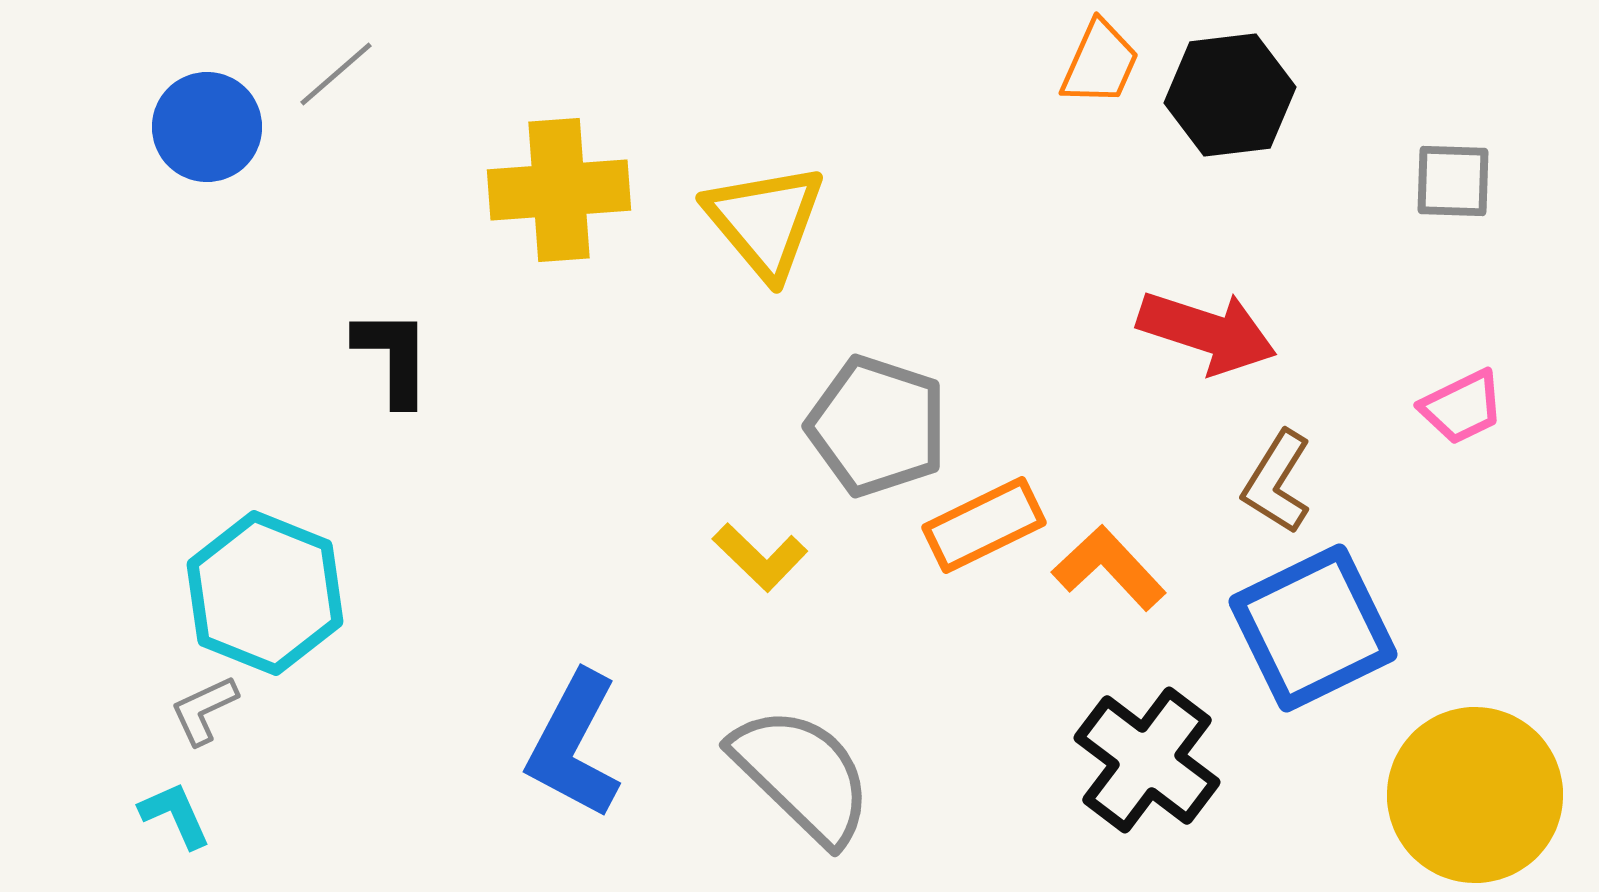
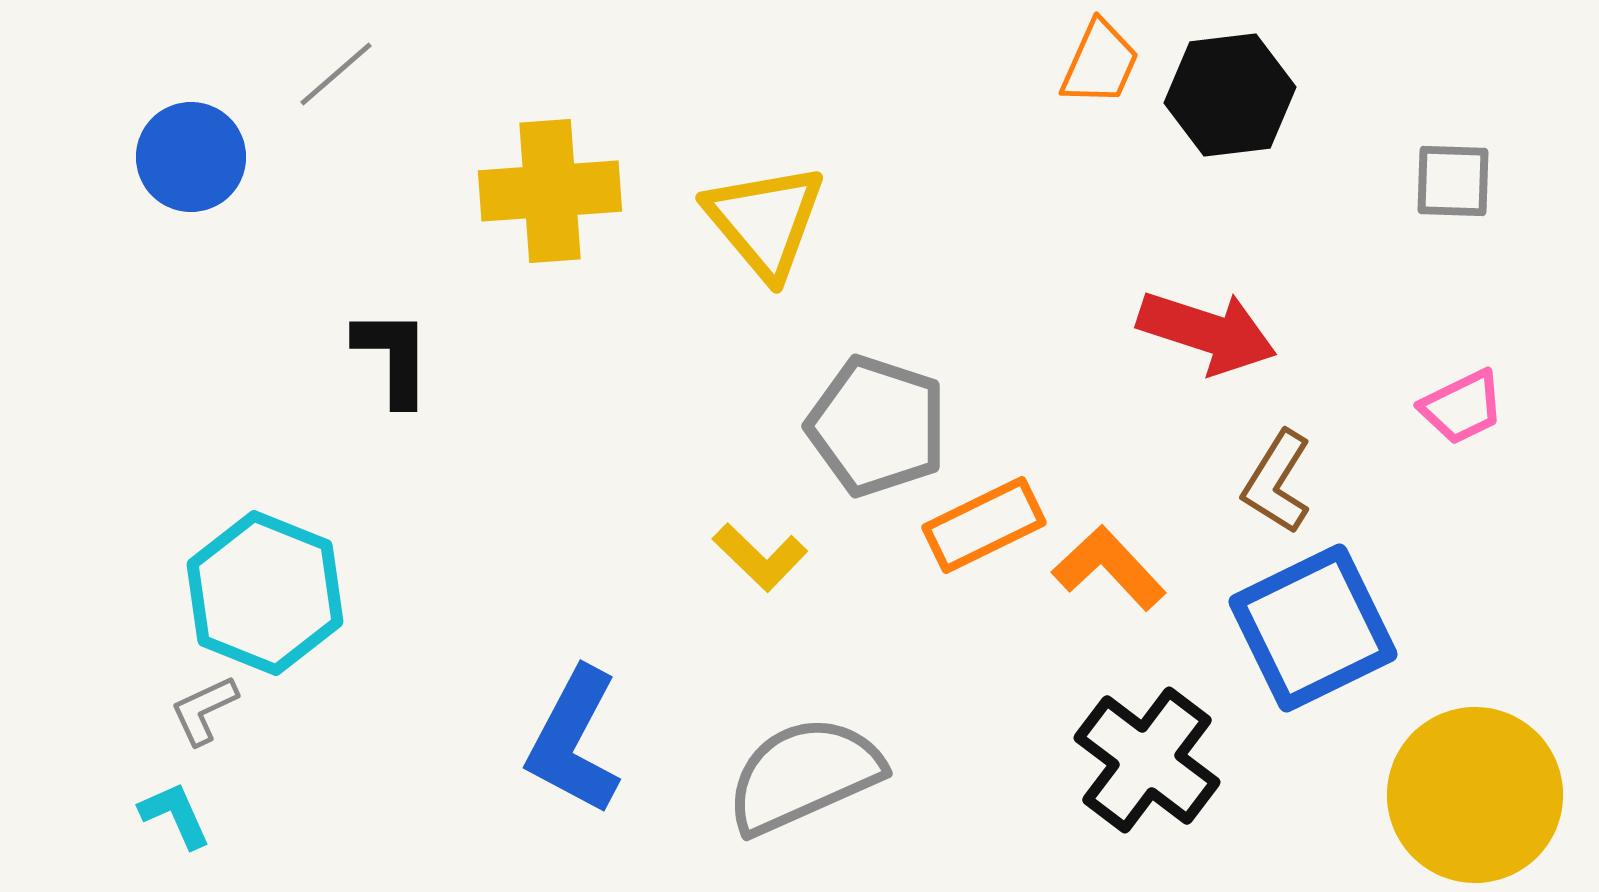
blue circle: moved 16 px left, 30 px down
yellow cross: moved 9 px left, 1 px down
blue L-shape: moved 4 px up
gray semicircle: moved 2 px right; rotated 68 degrees counterclockwise
